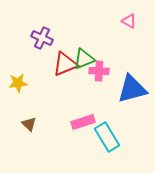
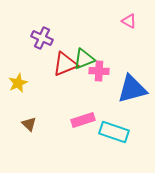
yellow star: rotated 18 degrees counterclockwise
pink rectangle: moved 2 px up
cyan rectangle: moved 7 px right, 5 px up; rotated 40 degrees counterclockwise
